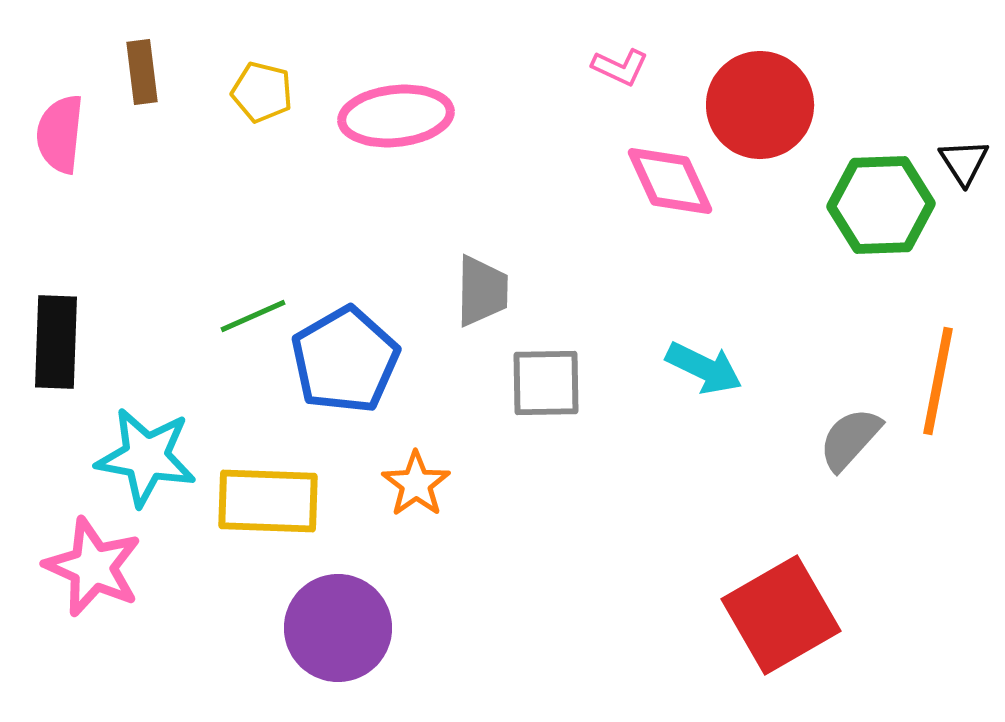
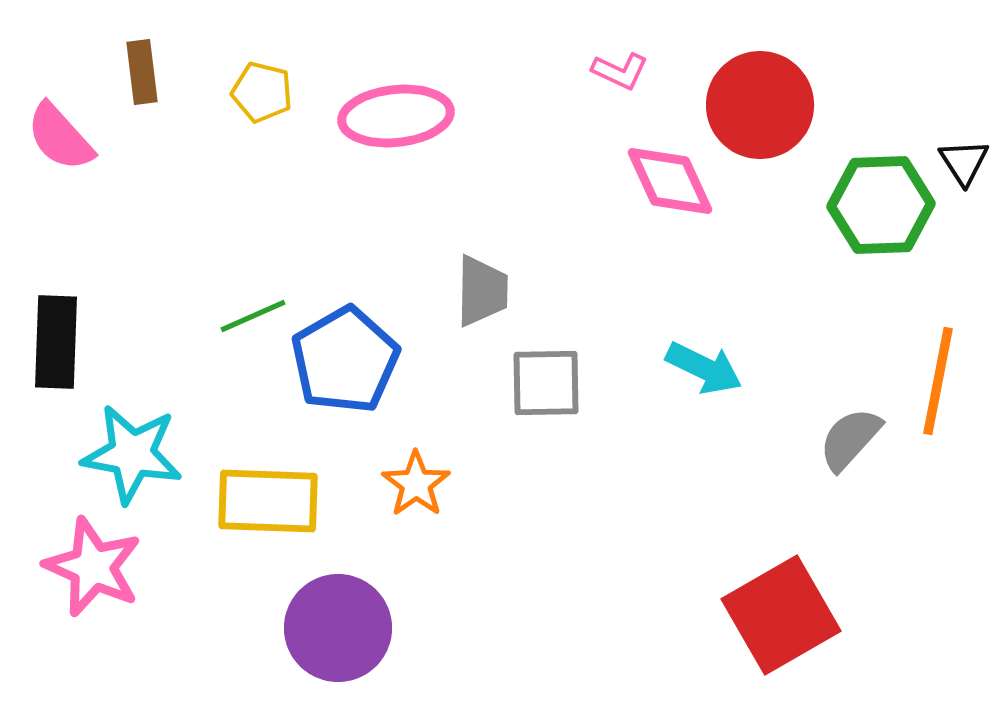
pink L-shape: moved 4 px down
pink semicircle: moved 3 px down; rotated 48 degrees counterclockwise
cyan star: moved 14 px left, 3 px up
